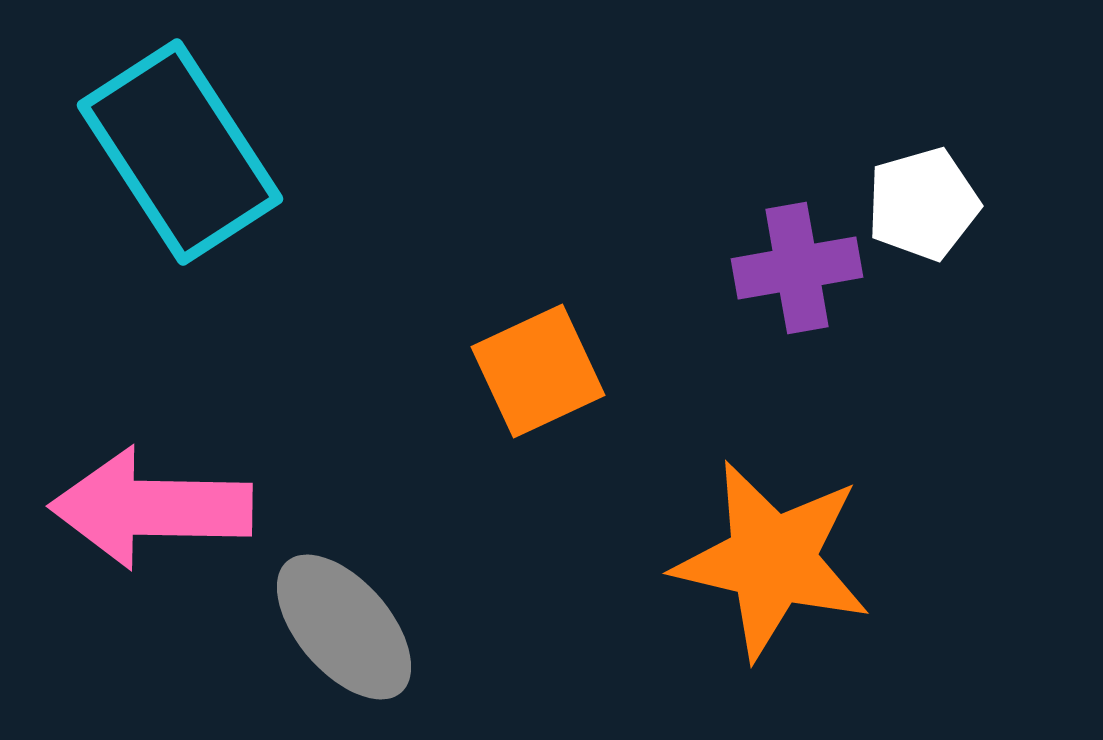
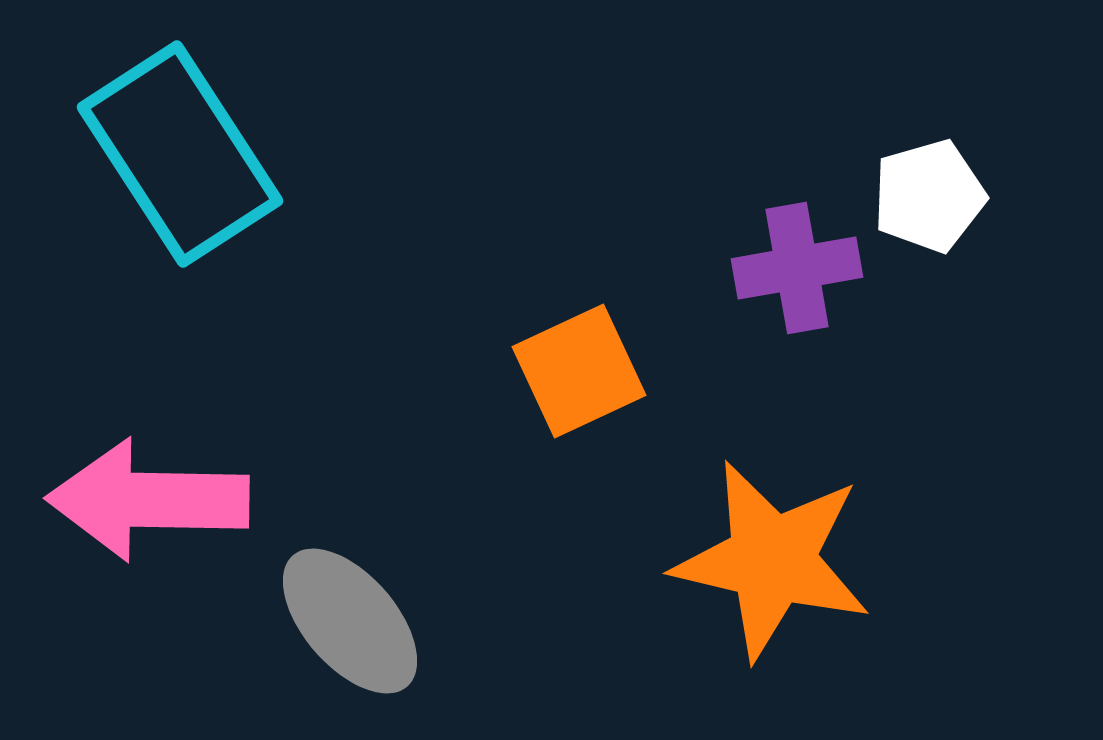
cyan rectangle: moved 2 px down
white pentagon: moved 6 px right, 8 px up
orange square: moved 41 px right
pink arrow: moved 3 px left, 8 px up
gray ellipse: moved 6 px right, 6 px up
